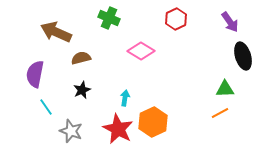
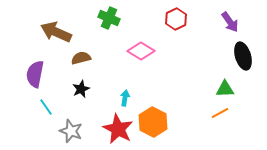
black star: moved 1 px left, 1 px up
orange hexagon: rotated 8 degrees counterclockwise
